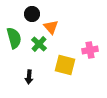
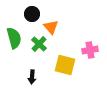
black arrow: moved 3 px right
